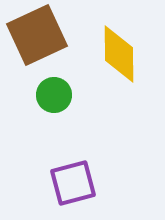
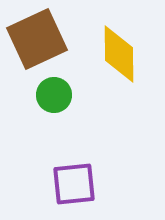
brown square: moved 4 px down
purple square: moved 1 px right, 1 px down; rotated 9 degrees clockwise
